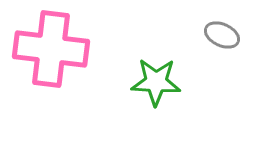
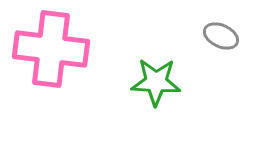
gray ellipse: moved 1 px left, 1 px down
